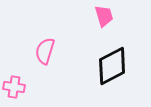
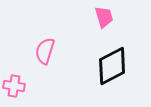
pink trapezoid: moved 1 px down
pink cross: moved 1 px up
